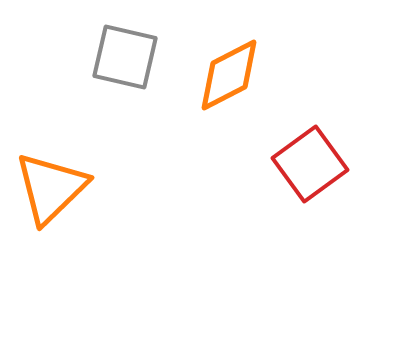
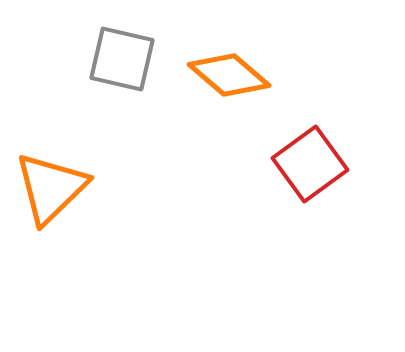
gray square: moved 3 px left, 2 px down
orange diamond: rotated 68 degrees clockwise
